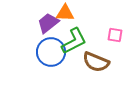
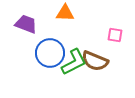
purple trapezoid: moved 22 px left, 1 px down; rotated 60 degrees clockwise
green L-shape: moved 21 px down
blue circle: moved 1 px left, 1 px down
brown semicircle: moved 1 px left, 1 px up
